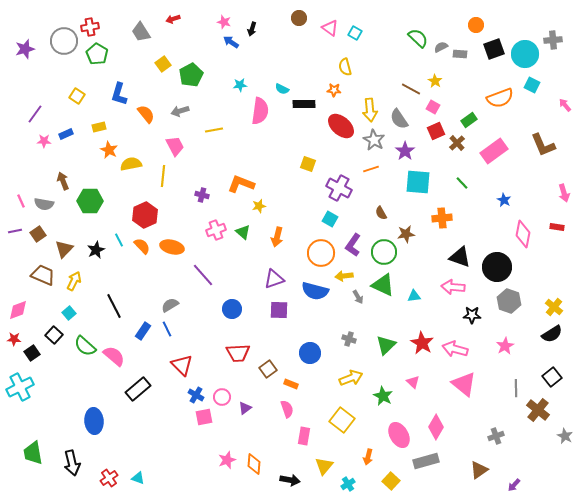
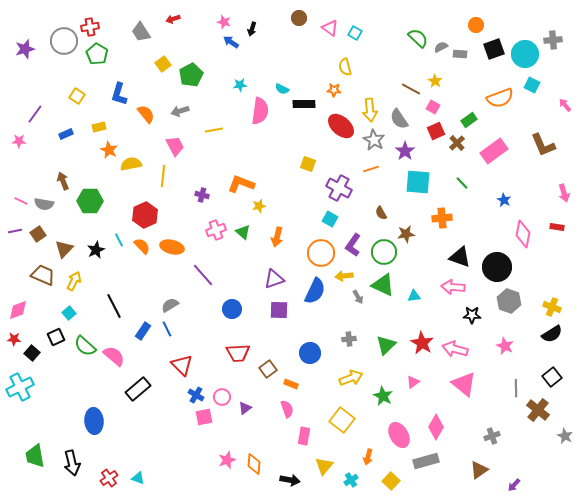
pink star at (44, 141): moved 25 px left
pink line at (21, 201): rotated 40 degrees counterclockwise
blue semicircle at (315, 291): rotated 80 degrees counterclockwise
yellow cross at (554, 307): moved 2 px left; rotated 18 degrees counterclockwise
black square at (54, 335): moved 2 px right, 2 px down; rotated 24 degrees clockwise
gray cross at (349, 339): rotated 24 degrees counterclockwise
pink star at (505, 346): rotated 18 degrees counterclockwise
black square at (32, 353): rotated 14 degrees counterclockwise
pink triangle at (413, 382): rotated 40 degrees clockwise
gray cross at (496, 436): moved 4 px left
green trapezoid at (33, 453): moved 2 px right, 3 px down
cyan cross at (348, 484): moved 3 px right, 4 px up
